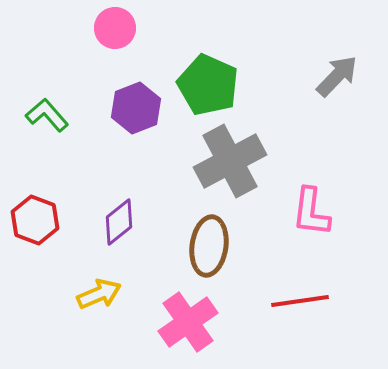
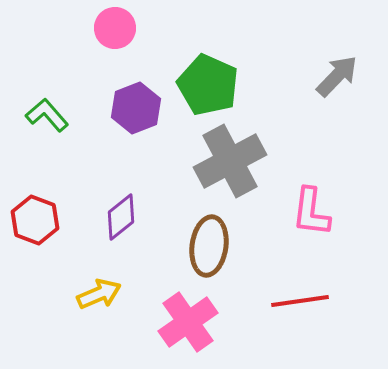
purple diamond: moved 2 px right, 5 px up
